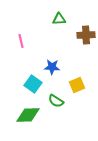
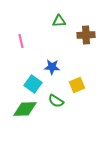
green triangle: moved 2 px down
green diamond: moved 3 px left, 6 px up
